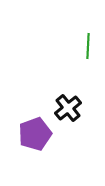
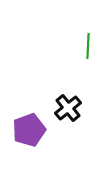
purple pentagon: moved 6 px left, 4 px up
